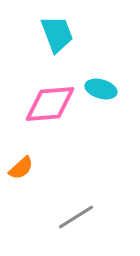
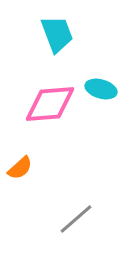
orange semicircle: moved 1 px left
gray line: moved 2 px down; rotated 9 degrees counterclockwise
